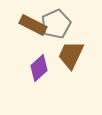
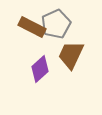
brown rectangle: moved 1 px left, 2 px down
purple diamond: moved 1 px right, 1 px down
